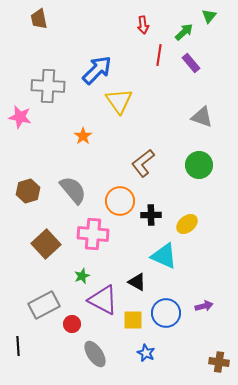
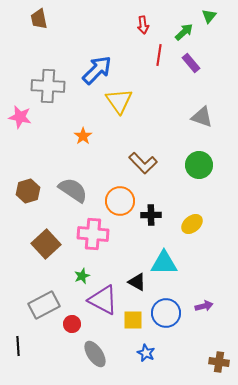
brown L-shape: rotated 96 degrees counterclockwise
gray semicircle: rotated 16 degrees counterclockwise
yellow ellipse: moved 5 px right
cyan triangle: moved 7 px down; rotated 24 degrees counterclockwise
